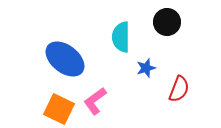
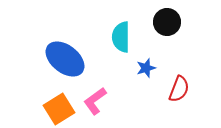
orange square: rotated 32 degrees clockwise
